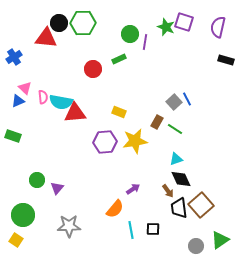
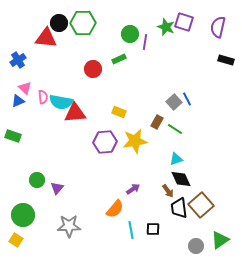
blue cross at (14, 57): moved 4 px right, 3 px down
